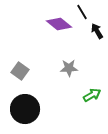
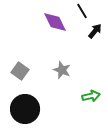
black line: moved 1 px up
purple diamond: moved 4 px left, 2 px up; rotated 25 degrees clockwise
black arrow: moved 2 px left; rotated 70 degrees clockwise
gray star: moved 7 px left, 2 px down; rotated 24 degrees clockwise
green arrow: moved 1 px left, 1 px down; rotated 18 degrees clockwise
